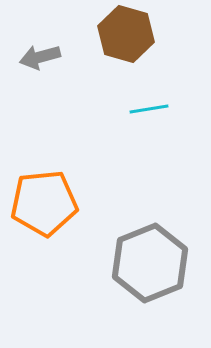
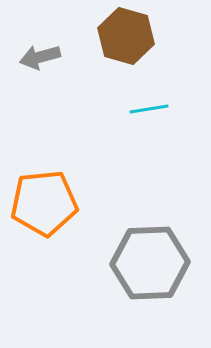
brown hexagon: moved 2 px down
gray hexagon: rotated 20 degrees clockwise
